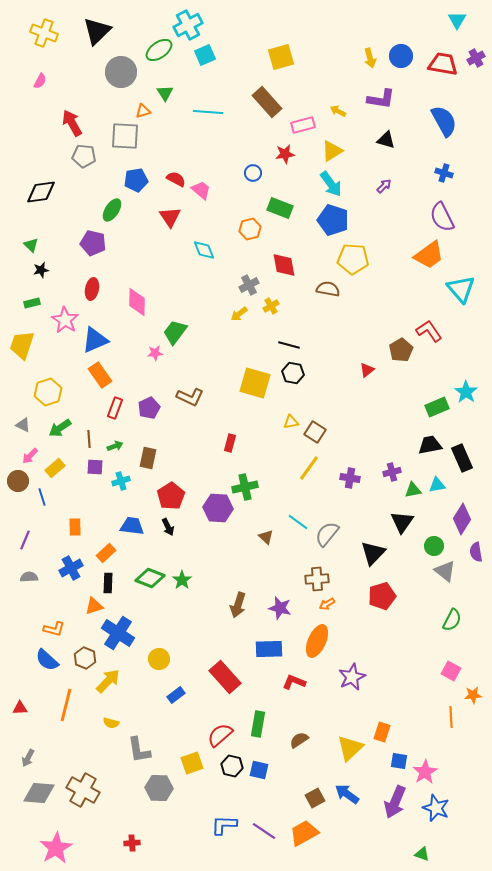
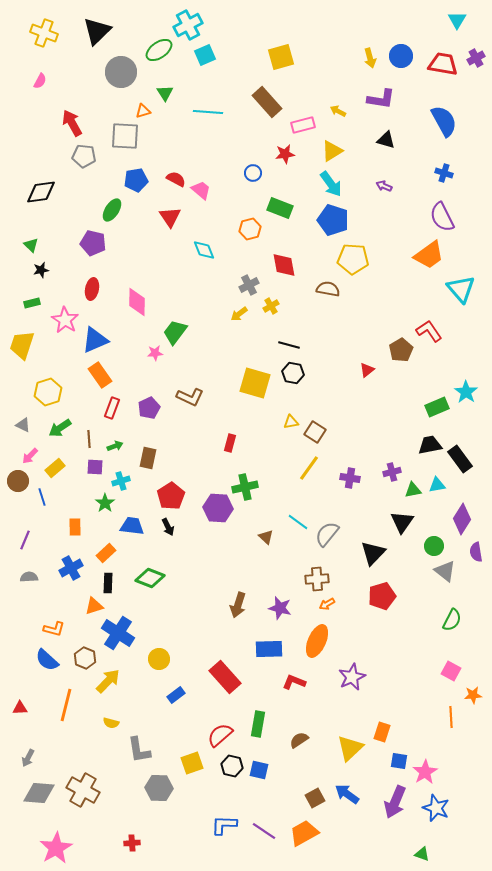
purple arrow at (384, 186): rotated 112 degrees counterclockwise
red rectangle at (115, 408): moved 3 px left
black rectangle at (462, 458): moved 2 px left, 1 px down; rotated 12 degrees counterclockwise
green star at (182, 580): moved 77 px left, 77 px up
